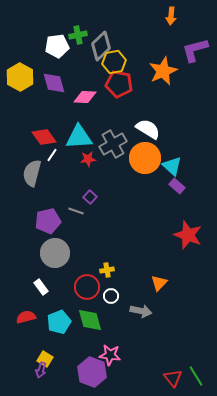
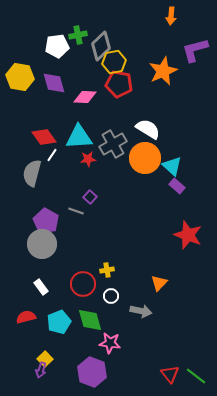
yellow hexagon at (20, 77): rotated 20 degrees counterclockwise
purple pentagon at (48, 221): moved 2 px left; rotated 30 degrees counterclockwise
gray circle at (55, 253): moved 13 px left, 9 px up
red circle at (87, 287): moved 4 px left, 3 px up
pink star at (110, 355): moved 12 px up
yellow square at (45, 359): rotated 14 degrees clockwise
green line at (196, 376): rotated 20 degrees counterclockwise
red triangle at (173, 378): moved 3 px left, 4 px up
